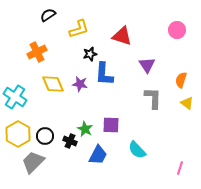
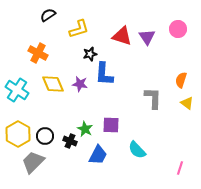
pink circle: moved 1 px right, 1 px up
orange cross: moved 1 px right, 1 px down; rotated 36 degrees counterclockwise
purple triangle: moved 28 px up
cyan cross: moved 2 px right, 7 px up
